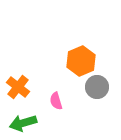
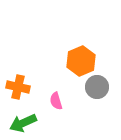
orange cross: rotated 25 degrees counterclockwise
green arrow: rotated 8 degrees counterclockwise
